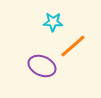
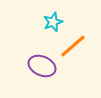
cyan star: rotated 24 degrees counterclockwise
